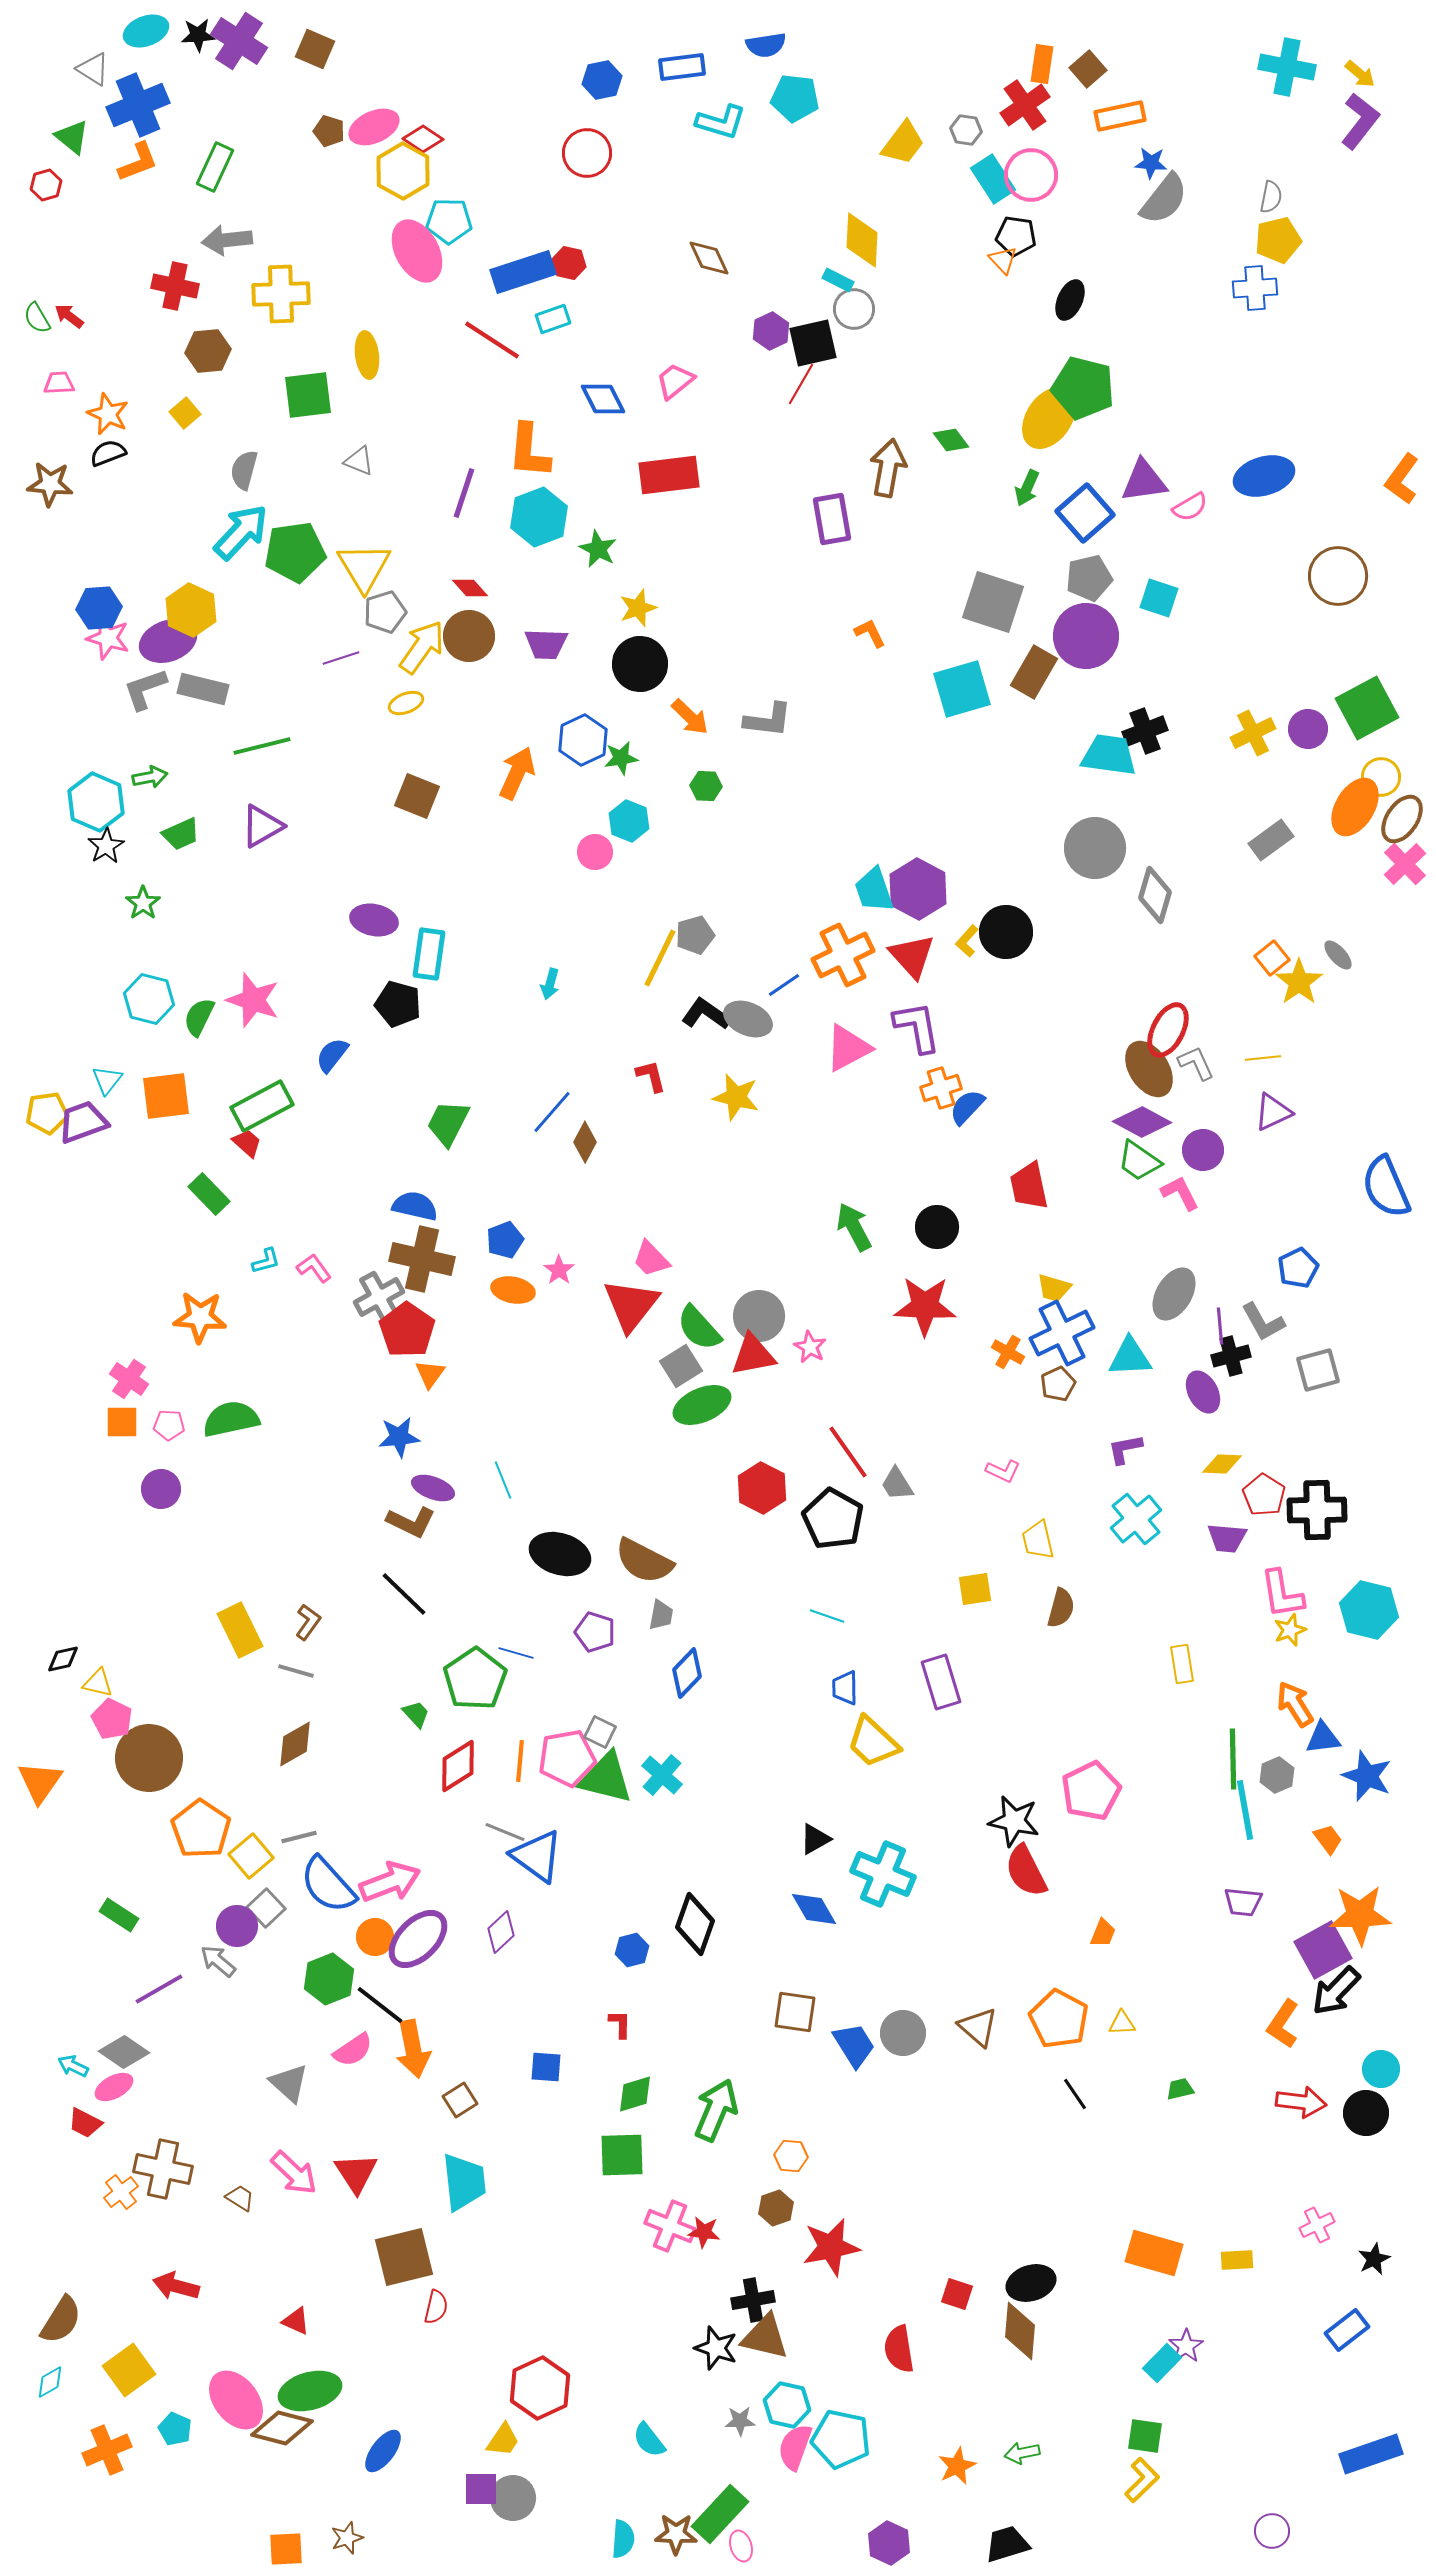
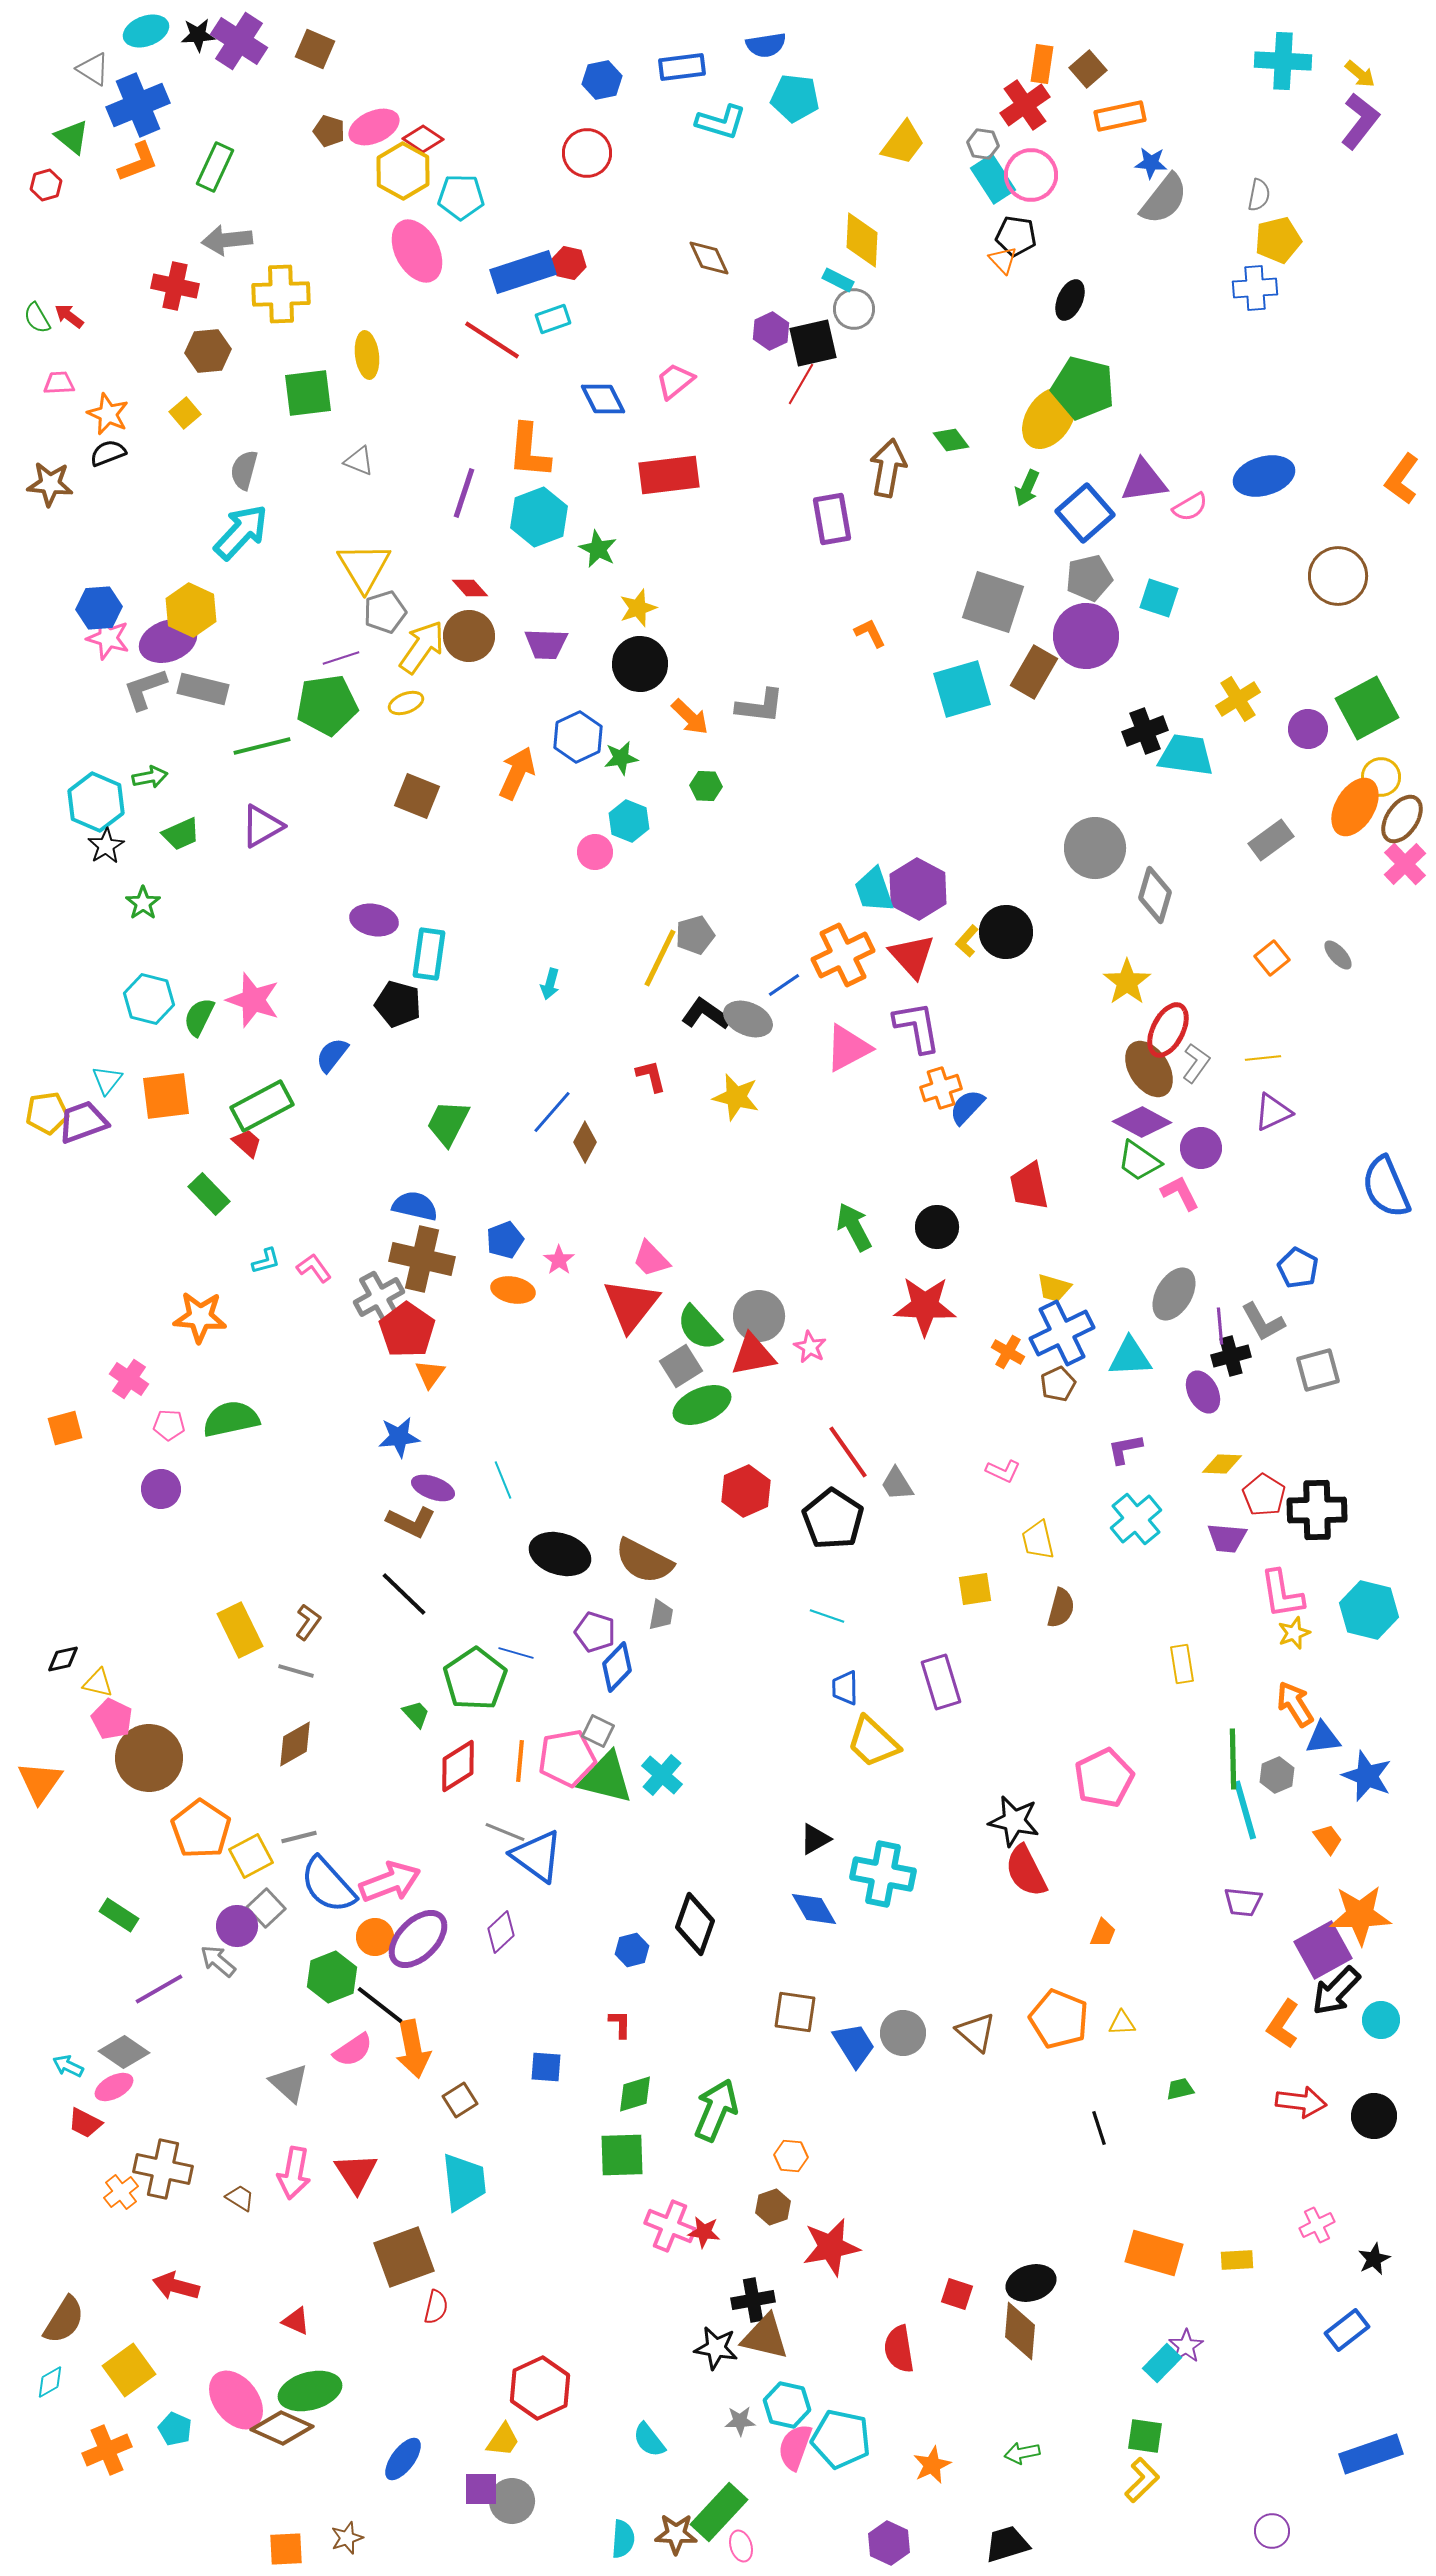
cyan cross at (1287, 67): moved 4 px left, 6 px up; rotated 8 degrees counterclockwise
gray hexagon at (966, 130): moved 17 px right, 14 px down
gray semicircle at (1271, 197): moved 12 px left, 2 px up
cyan pentagon at (449, 221): moved 12 px right, 24 px up
green square at (308, 395): moved 2 px up
green pentagon at (295, 552): moved 32 px right, 153 px down
gray L-shape at (768, 720): moved 8 px left, 14 px up
yellow cross at (1253, 733): moved 15 px left, 34 px up; rotated 6 degrees counterclockwise
blue hexagon at (583, 740): moved 5 px left, 3 px up
cyan trapezoid at (1109, 755): moved 77 px right
yellow star at (1299, 982): moved 172 px left
gray L-shape at (1196, 1063): rotated 60 degrees clockwise
purple circle at (1203, 1150): moved 2 px left, 2 px up
blue pentagon at (1298, 1268): rotated 18 degrees counterclockwise
pink star at (559, 1270): moved 10 px up
orange square at (122, 1422): moved 57 px left, 6 px down; rotated 15 degrees counterclockwise
red hexagon at (762, 1488): moved 16 px left, 3 px down; rotated 9 degrees clockwise
black pentagon at (833, 1519): rotated 4 degrees clockwise
yellow star at (1290, 1630): moved 4 px right, 3 px down
blue diamond at (687, 1673): moved 70 px left, 6 px up
gray square at (600, 1732): moved 2 px left, 1 px up
pink pentagon at (1091, 1791): moved 13 px right, 13 px up
cyan line at (1245, 1810): rotated 6 degrees counterclockwise
yellow square at (251, 1856): rotated 12 degrees clockwise
cyan cross at (883, 1874): rotated 12 degrees counterclockwise
green hexagon at (329, 1979): moved 3 px right, 2 px up
orange pentagon at (1059, 2019): rotated 6 degrees counterclockwise
brown triangle at (978, 2027): moved 2 px left, 5 px down
cyan arrow at (73, 2066): moved 5 px left
cyan circle at (1381, 2069): moved 49 px up
black line at (1075, 2094): moved 24 px right, 34 px down; rotated 16 degrees clockwise
black circle at (1366, 2113): moved 8 px right, 3 px down
pink arrow at (294, 2173): rotated 57 degrees clockwise
brown hexagon at (776, 2208): moved 3 px left, 1 px up
brown square at (404, 2257): rotated 6 degrees counterclockwise
brown semicircle at (61, 2320): moved 3 px right
black star at (716, 2348): rotated 9 degrees counterclockwise
brown diamond at (282, 2428): rotated 10 degrees clockwise
blue ellipse at (383, 2451): moved 20 px right, 8 px down
orange star at (957, 2466): moved 25 px left, 1 px up
gray circle at (513, 2498): moved 1 px left, 3 px down
green rectangle at (720, 2514): moved 1 px left, 2 px up
